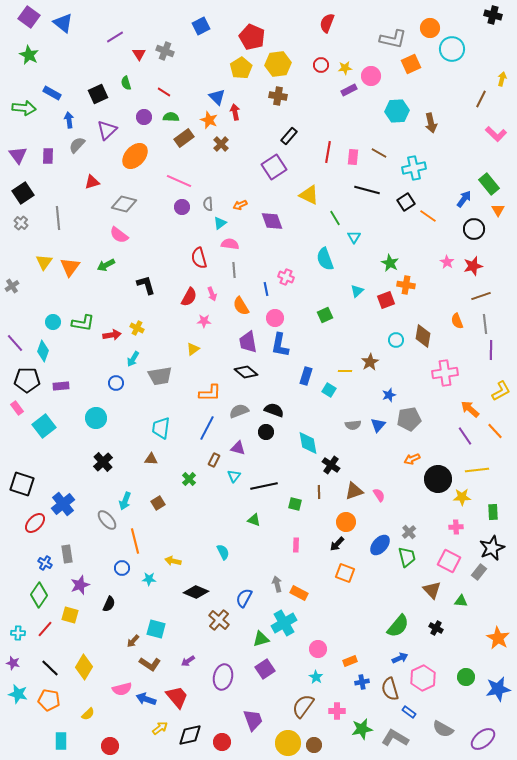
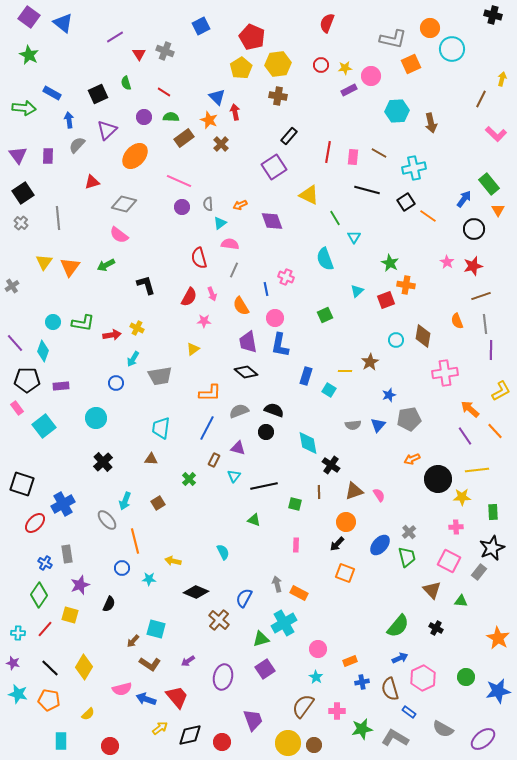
gray line at (234, 270): rotated 28 degrees clockwise
blue cross at (63, 504): rotated 10 degrees clockwise
blue star at (498, 689): moved 2 px down
